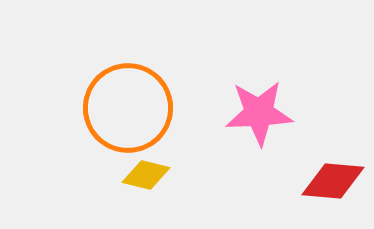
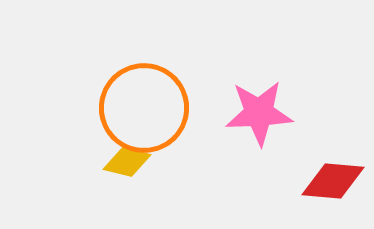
orange circle: moved 16 px right
yellow diamond: moved 19 px left, 13 px up
